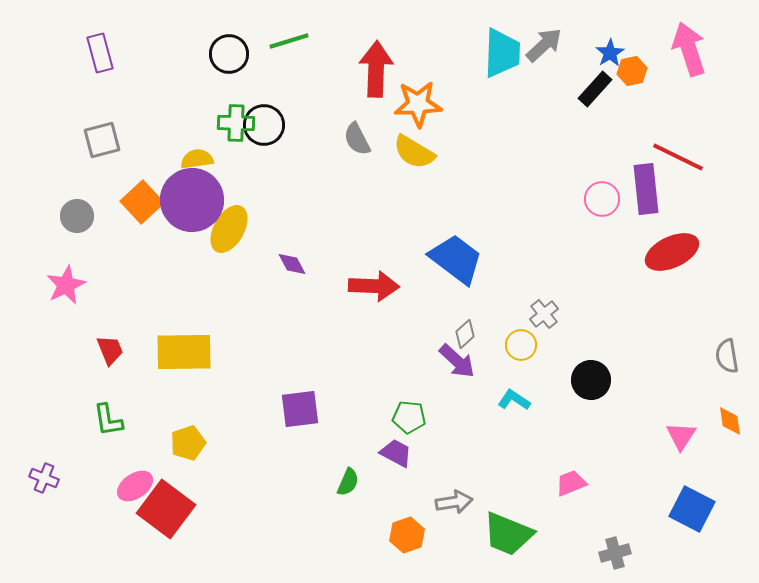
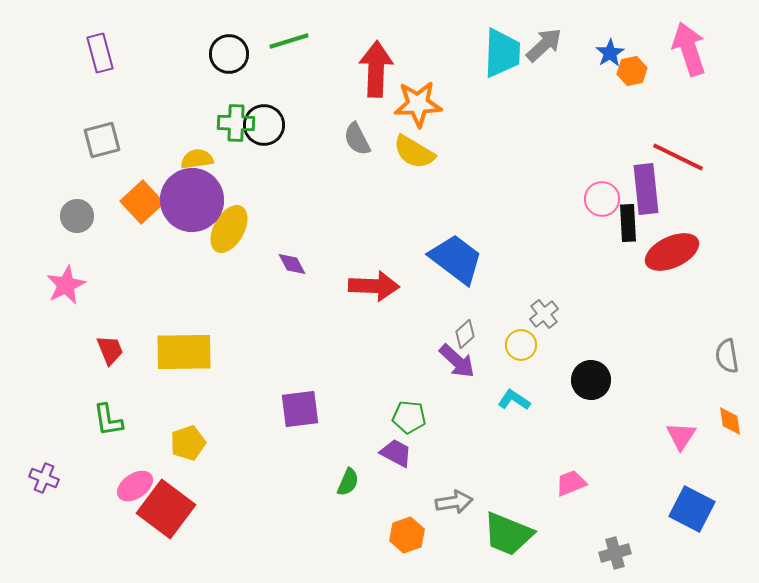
black rectangle at (595, 89): moved 33 px right, 134 px down; rotated 45 degrees counterclockwise
